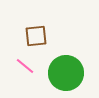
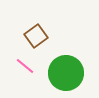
brown square: rotated 30 degrees counterclockwise
